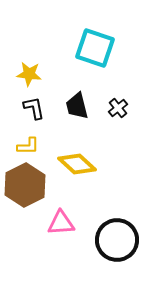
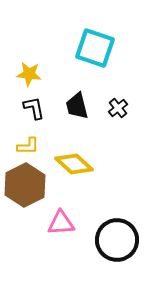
yellow diamond: moved 3 px left
